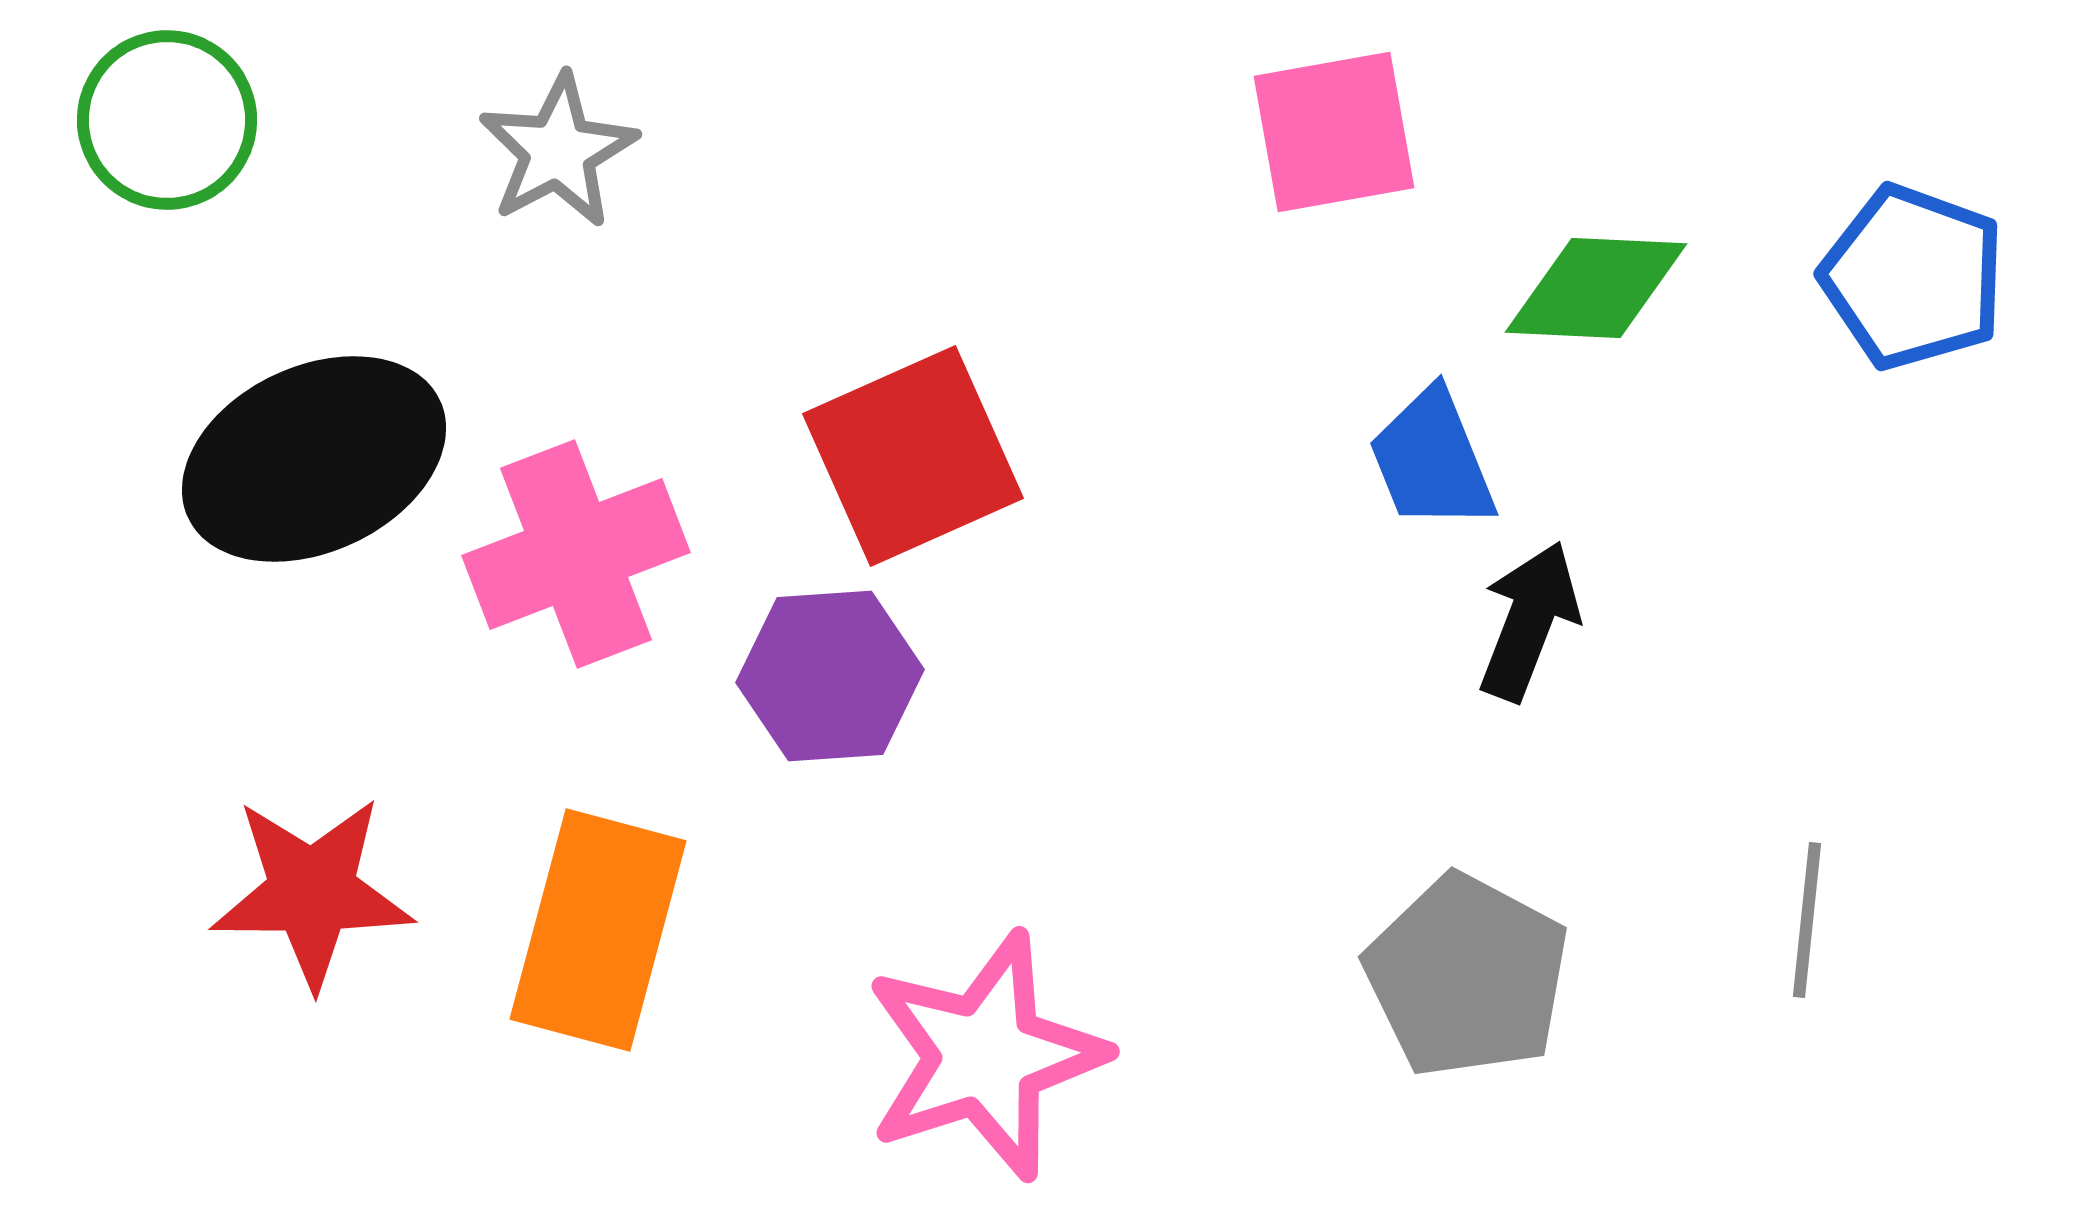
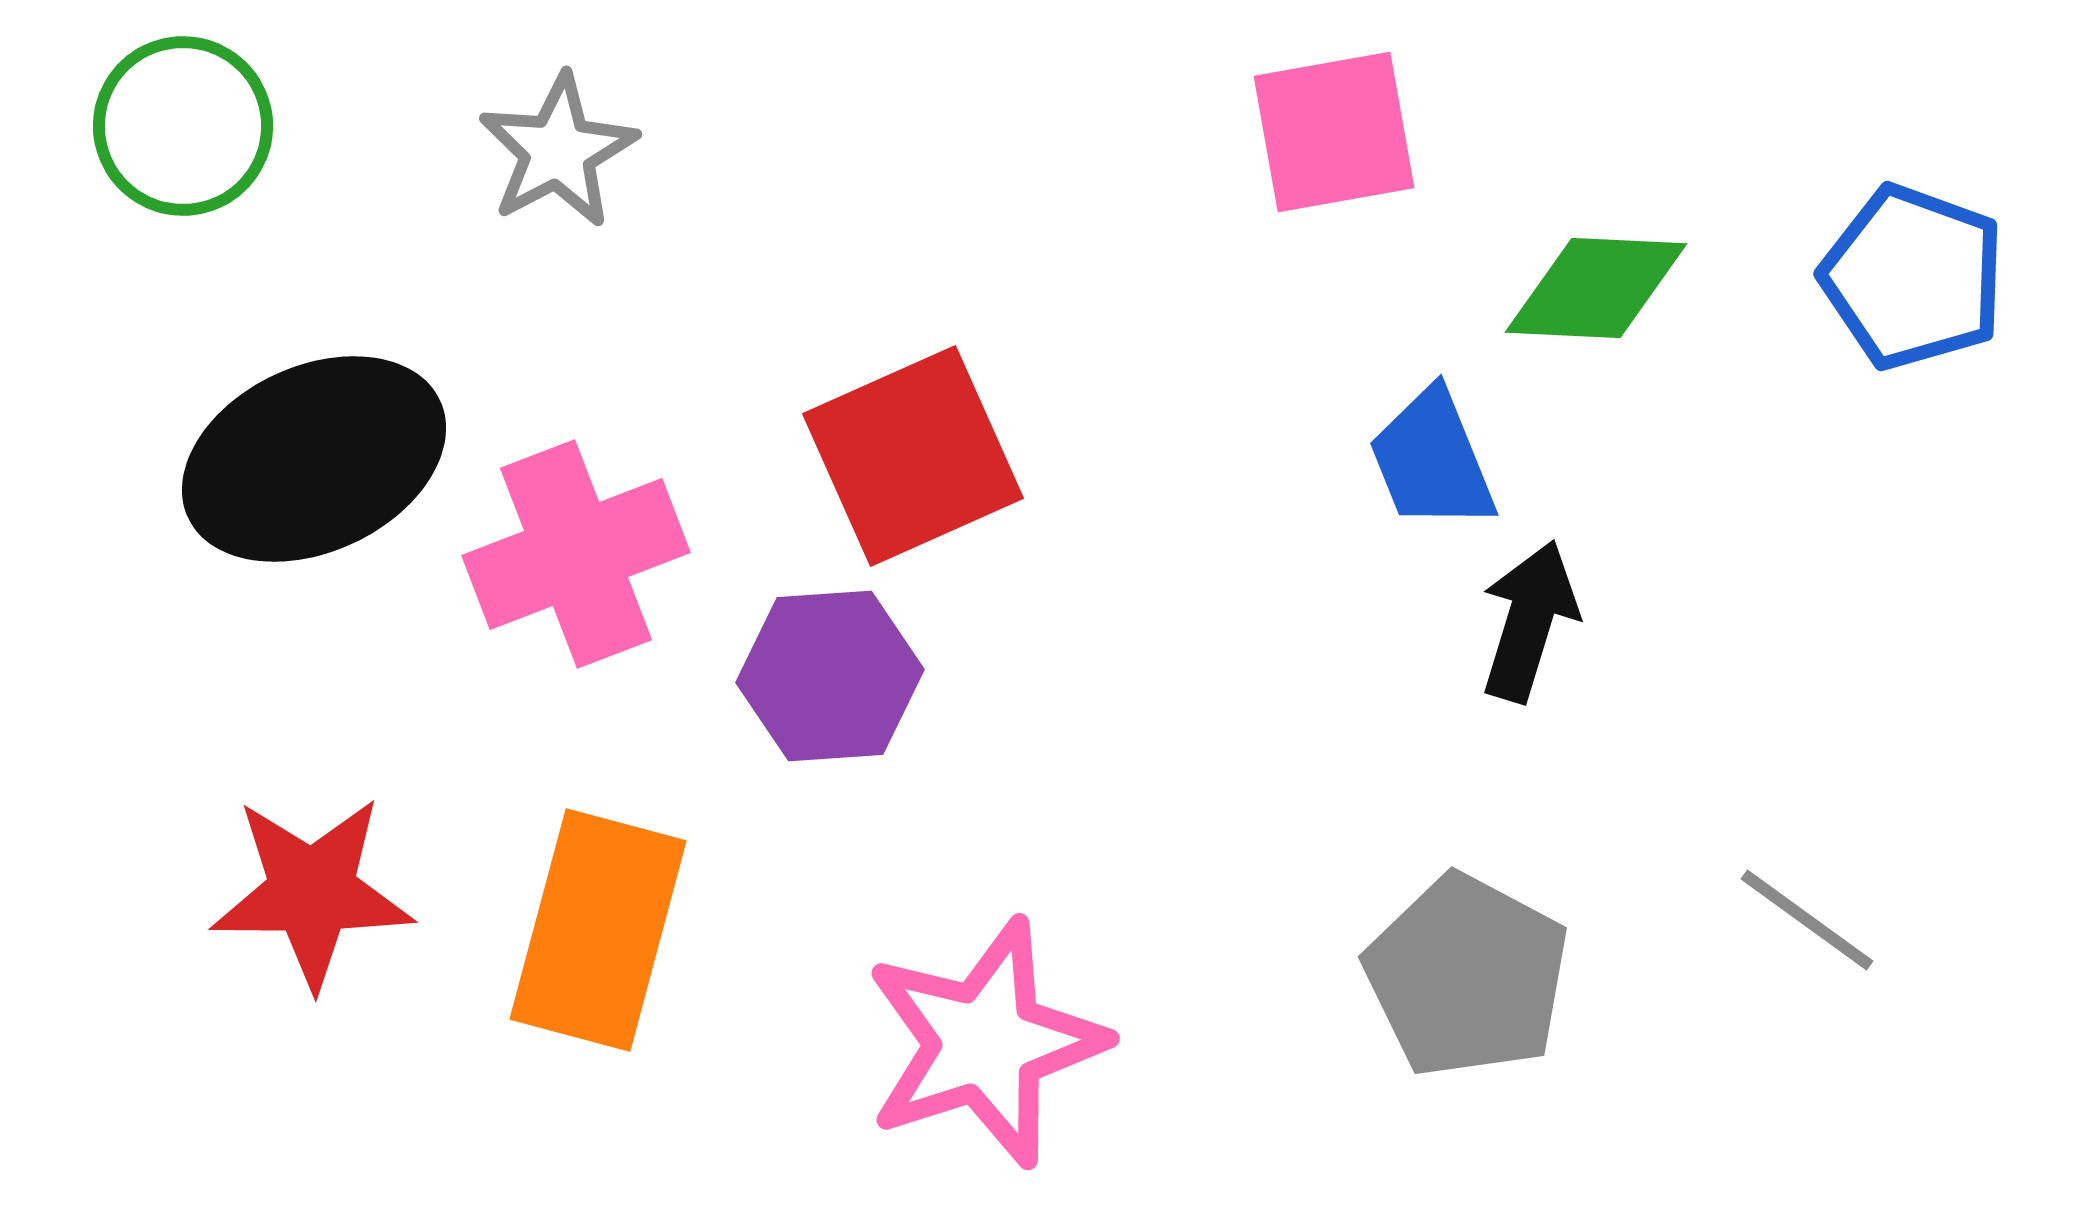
green circle: moved 16 px right, 6 px down
black arrow: rotated 4 degrees counterclockwise
gray line: rotated 60 degrees counterclockwise
pink star: moved 13 px up
